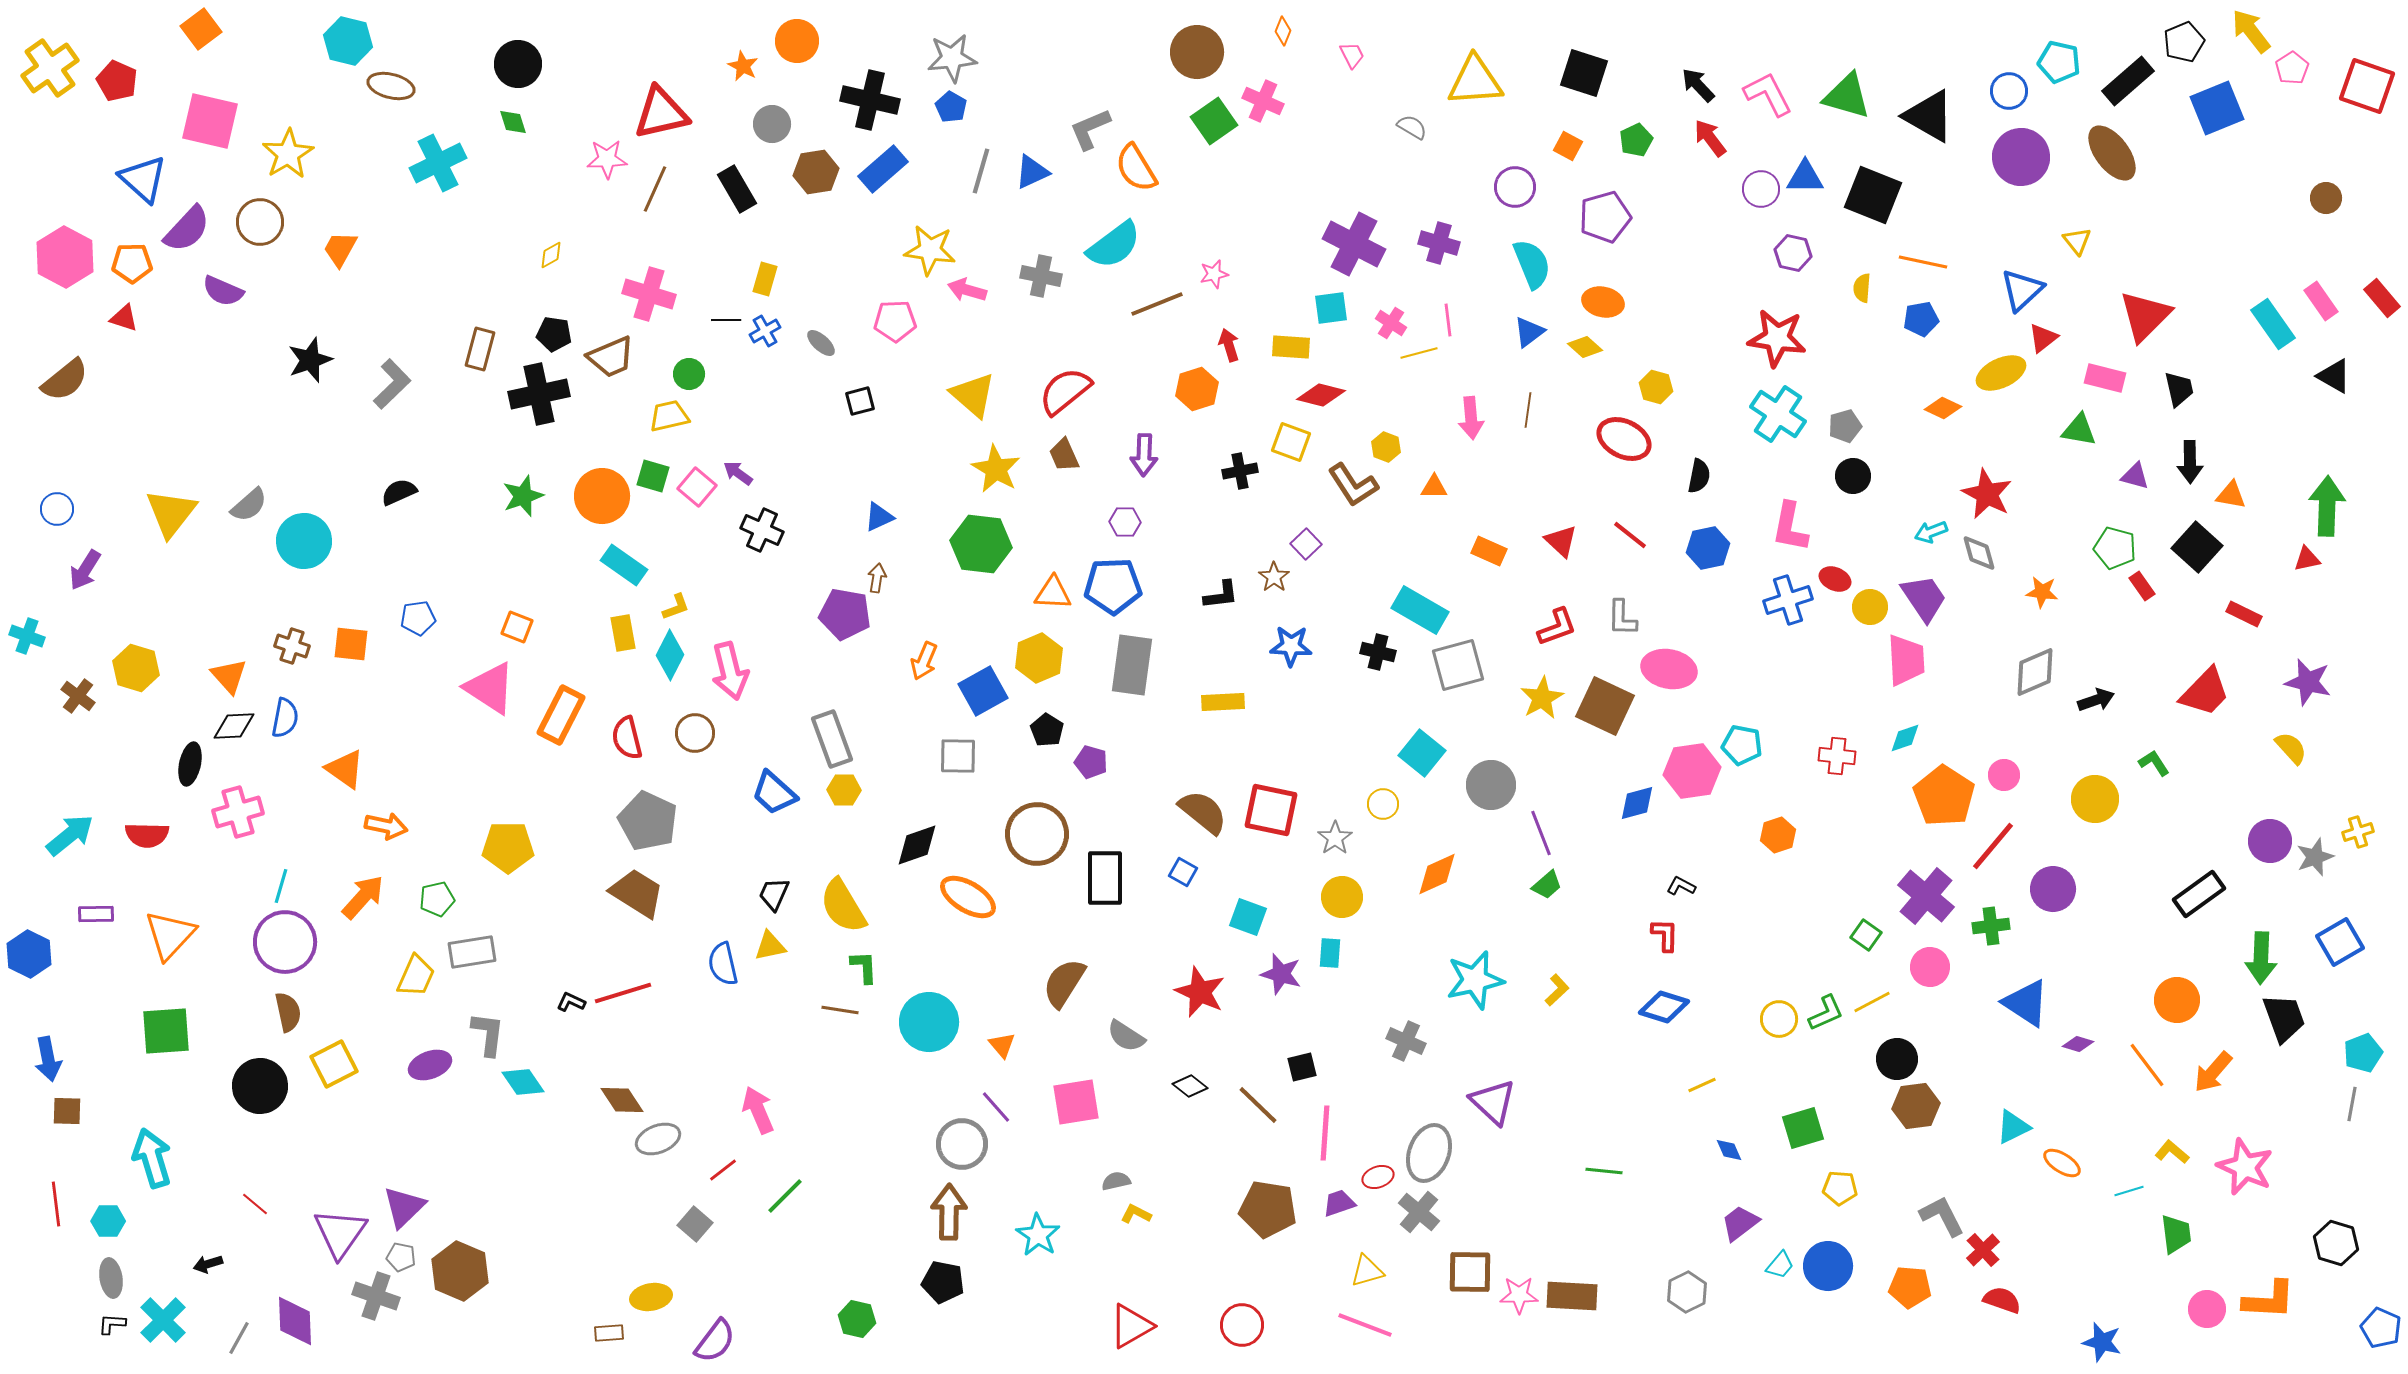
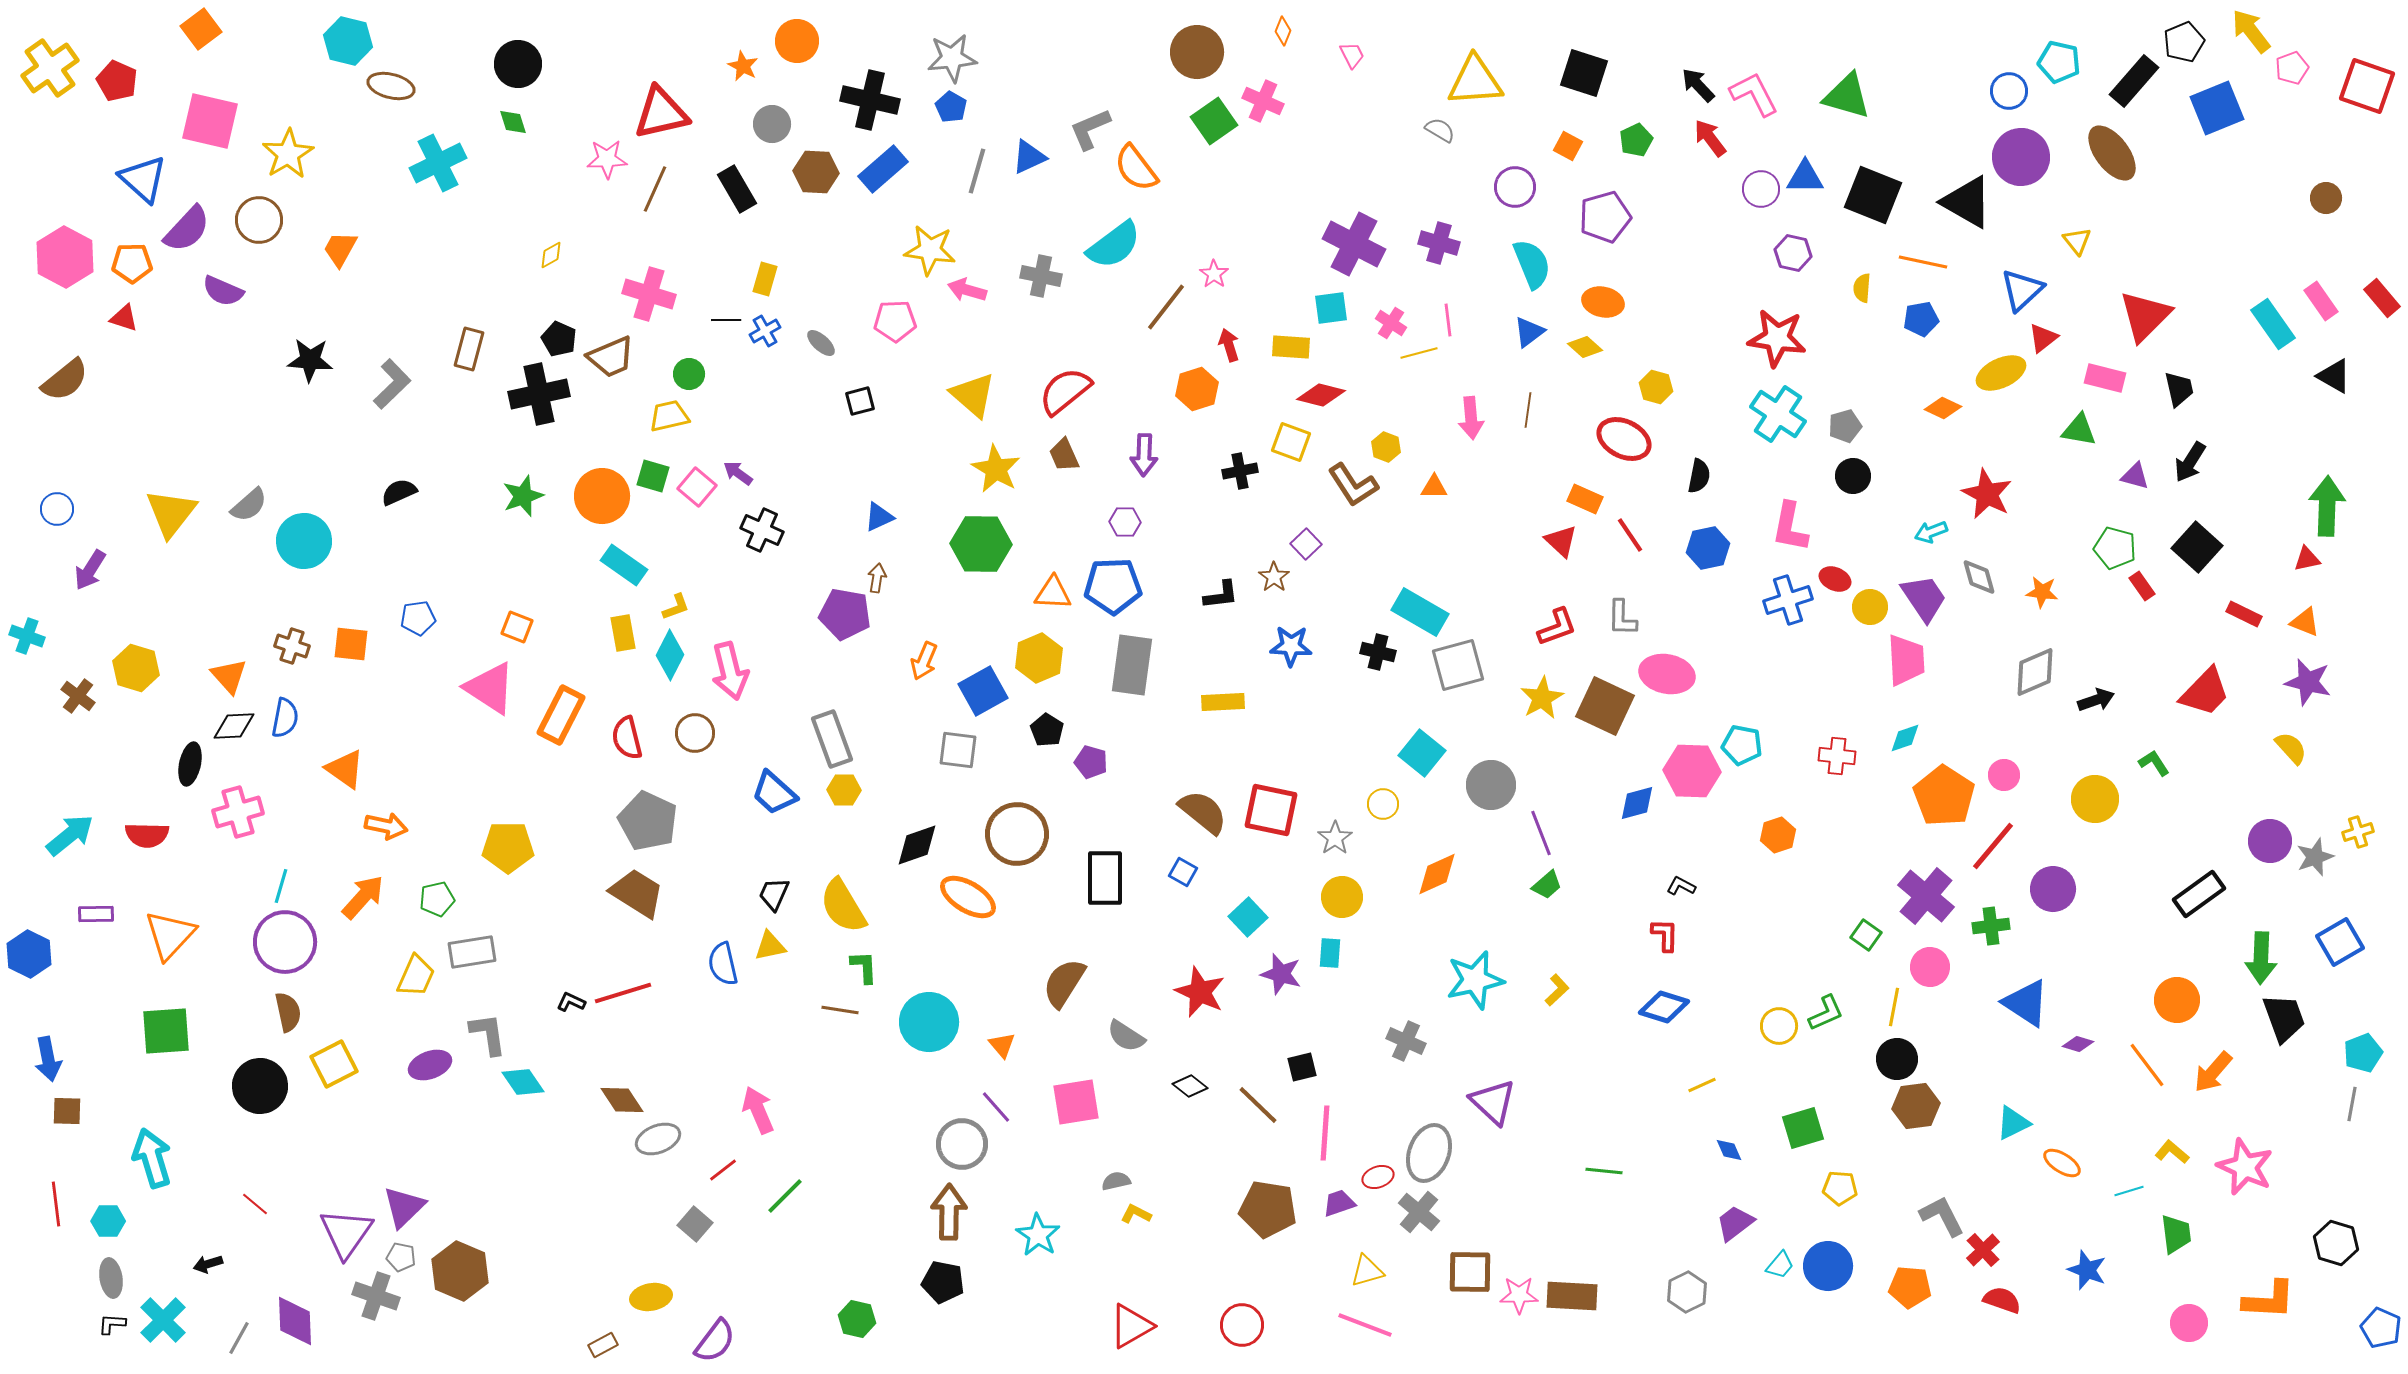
pink pentagon at (2292, 68): rotated 12 degrees clockwise
black rectangle at (2128, 81): moved 6 px right; rotated 8 degrees counterclockwise
pink L-shape at (1768, 94): moved 14 px left
black triangle at (1929, 116): moved 38 px right, 86 px down
gray semicircle at (1412, 127): moved 28 px right, 3 px down
orange semicircle at (1136, 168): rotated 6 degrees counterclockwise
gray line at (981, 171): moved 4 px left
brown hexagon at (816, 172): rotated 12 degrees clockwise
blue triangle at (1032, 172): moved 3 px left, 15 px up
brown circle at (260, 222): moved 1 px left, 2 px up
pink star at (1214, 274): rotated 24 degrees counterclockwise
brown line at (1157, 304): moved 9 px right, 3 px down; rotated 30 degrees counterclockwise
black pentagon at (554, 334): moved 5 px right, 5 px down; rotated 16 degrees clockwise
brown rectangle at (480, 349): moved 11 px left
black star at (310, 360): rotated 24 degrees clockwise
black arrow at (2190, 462): rotated 33 degrees clockwise
orange triangle at (2231, 495): moved 74 px right, 127 px down; rotated 12 degrees clockwise
red line at (1630, 535): rotated 18 degrees clockwise
green hexagon at (981, 544): rotated 6 degrees counterclockwise
orange rectangle at (1489, 551): moved 96 px right, 52 px up
gray diamond at (1979, 553): moved 24 px down
purple arrow at (85, 570): moved 5 px right
cyan rectangle at (1420, 610): moved 2 px down
pink ellipse at (1669, 669): moved 2 px left, 5 px down
gray square at (958, 756): moved 6 px up; rotated 6 degrees clockwise
pink hexagon at (1692, 771): rotated 10 degrees clockwise
brown circle at (1037, 834): moved 20 px left
cyan square at (1248, 917): rotated 27 degrees clockwise
yellow line at (1872, 1002): moved 22 px right, 5 px down; rotated 51 degrees counterclockwise
yellow circle at (1779, 1019): moved 7 px down
gray L-shape at (488, 1034): rotated 15 degrees counterclockwise
cyan triangle at (2013, 1127): moved 4 px up
purple trapezoid at (1740, 1223): moved 5 px left
purple triangle at (340, 1233): moved 6 px right
pink circle at (2207, 1309): moved 18 px left, 14 px down
brown rectangle at (609, 1333): moved 6 px left, 12 px down; rotated 24 degrees counterclockwise
blue star at (2102, 1342): moved 15 px left, 72 px up; rotated 6 degrees clockwise
